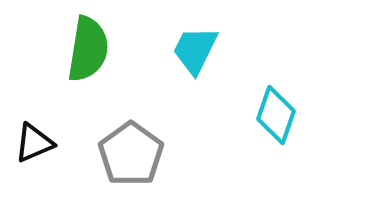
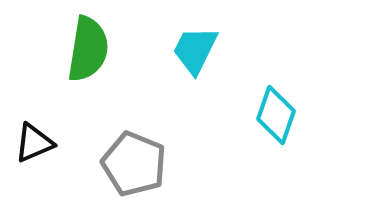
gray pentagon: moved 3 px right, 10 px down; rotated 14 degrees counterclockwise
